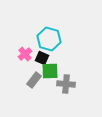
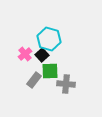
black square: moved 3 px up; rotated 24 degrees clockwise
